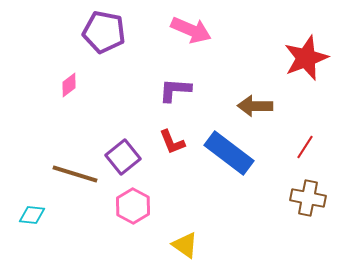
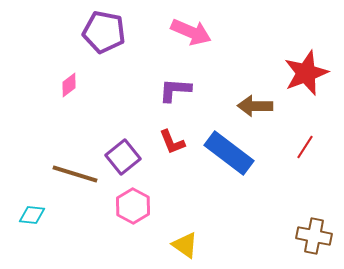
pink arrow: moved 2 px down
red star: moved 15 px down
brown cross: moved 6 px right, 38 px down
